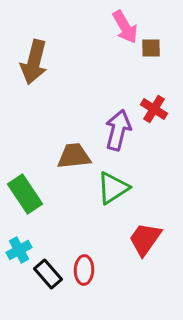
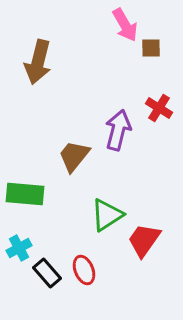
pink arrow: moved 2 px up
brown arrow: moved 4 px right
red cross: moved 5 px right, 1 px up
brown trapezoid: rotated 45 degrees counterclockwise
green triangle: moved 6 px left, 27 px down
green rectangle: rotated 51 degrees counterclockwise
red trapezoid: moved 1 px left, 1 px down
cyan cross: moved 2 px up
red ellipse: rotated 24 degrees counterclockwise
black rectangle: moved 1 px left, 1 px up
